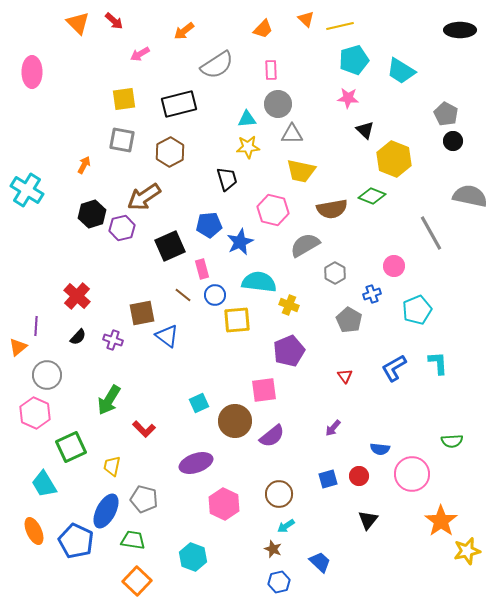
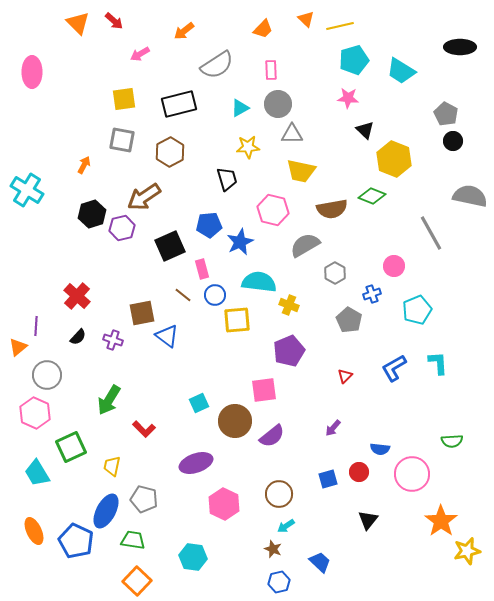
black ellipse at (460, 30): moved 17 px down
cyan triangle at (247, 119): moved 7 px left, 11 px up; rotated 24 degrees counterclockwise
red triangle at (345, 376): rotated 21 degrees clockwise
red circle at (359, 476): moved 4 px up
cyan trapezoid at (44, 484): moved 7 px left, 11 px up
cyan hexagon at (193, 557): rotated 12 degrees counterclockwise
